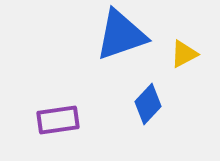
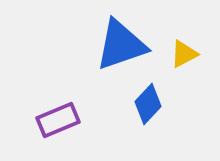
blue triangle: moved 10 px down
purple rectangle: rotated 15 degrees counterclockwise
